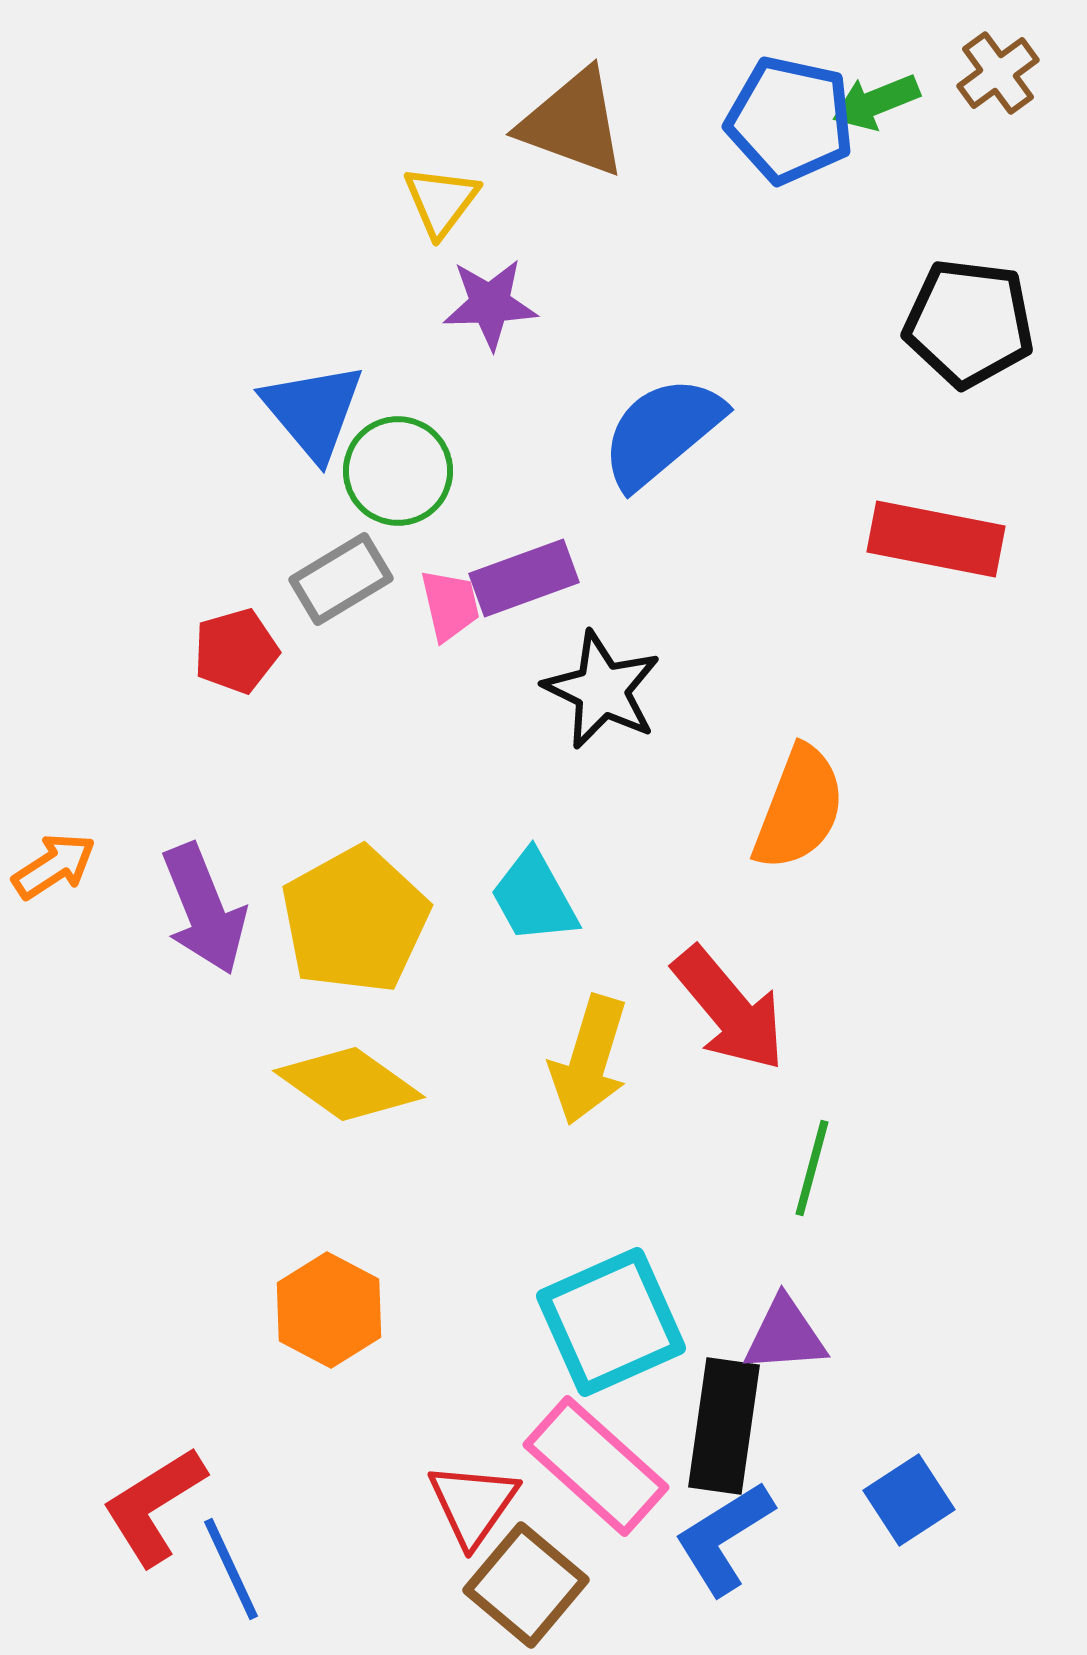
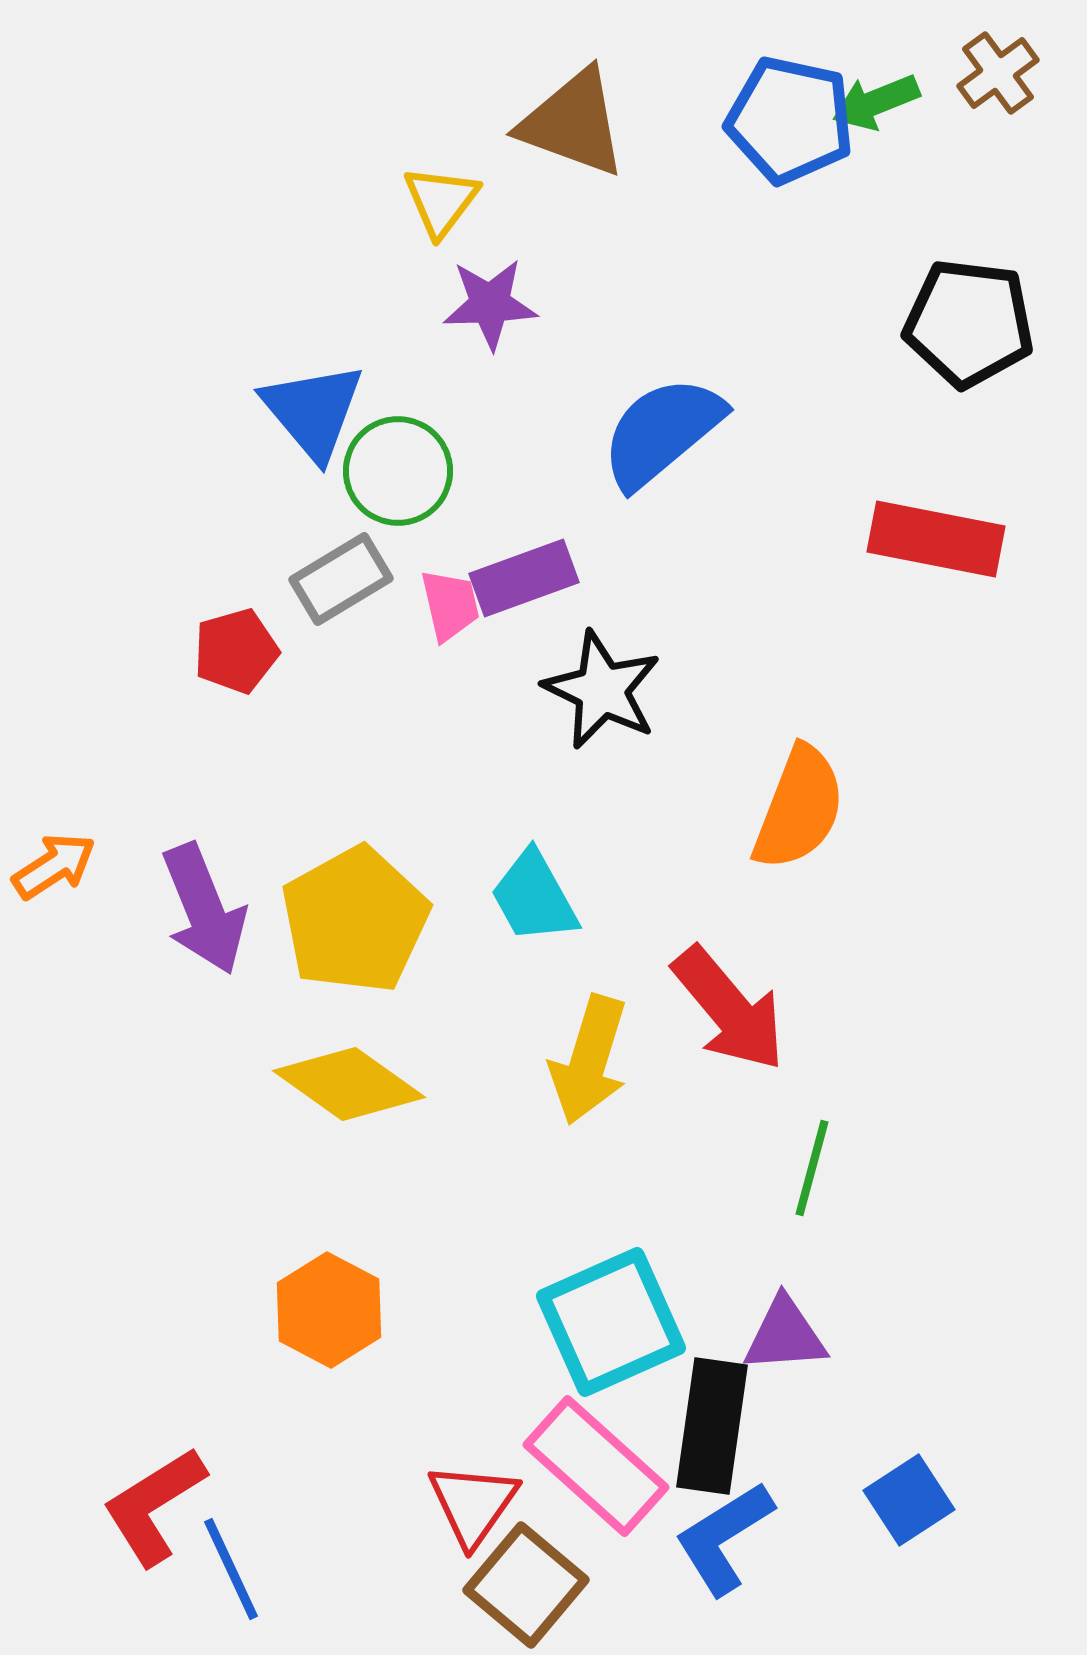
black rectangle: moved 12 px left
